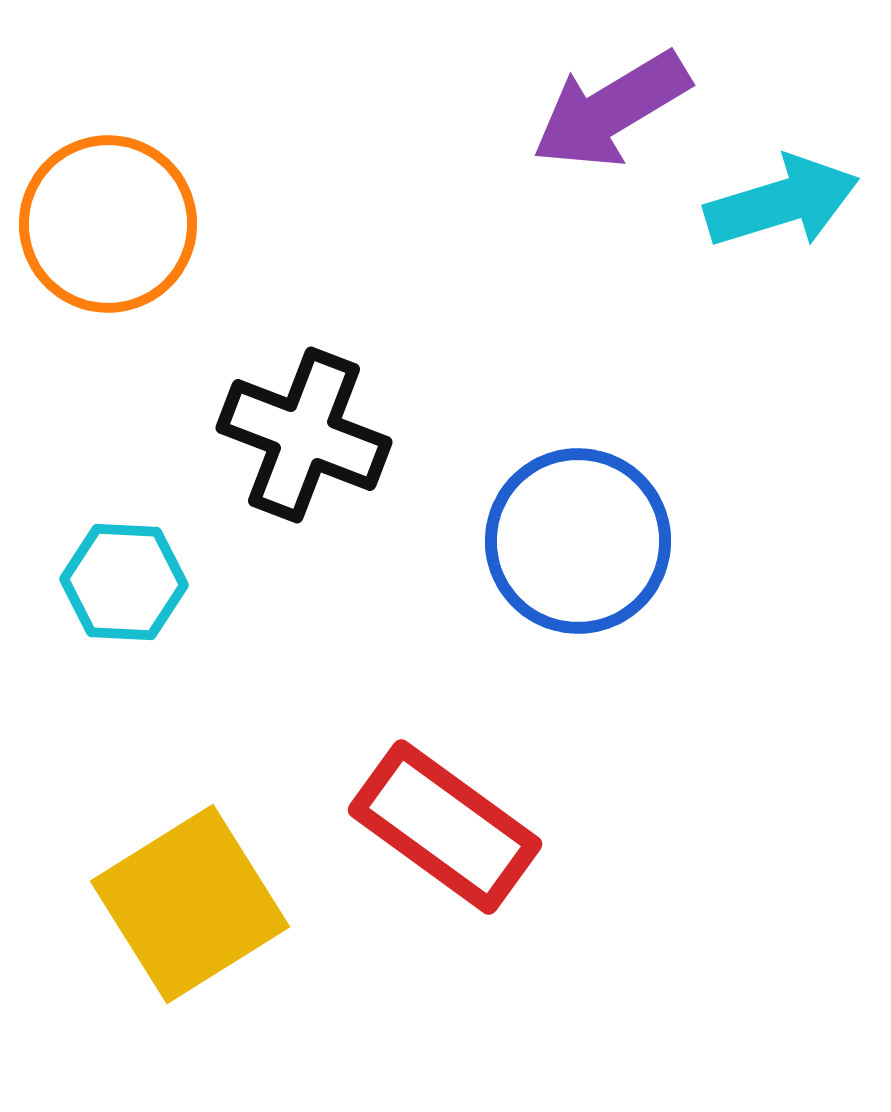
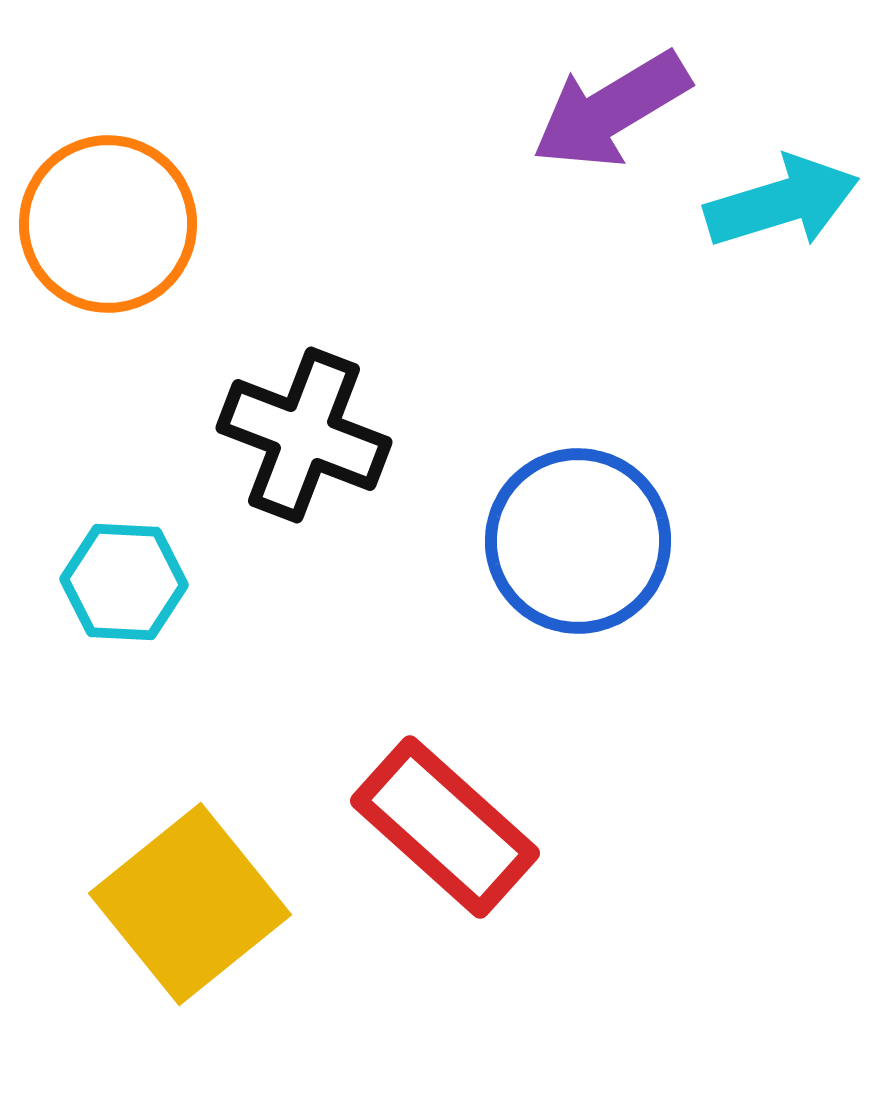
red rectangle: rotated 6 degrees clockwise
yellow square: rotated 7 degrees counterclockwise
